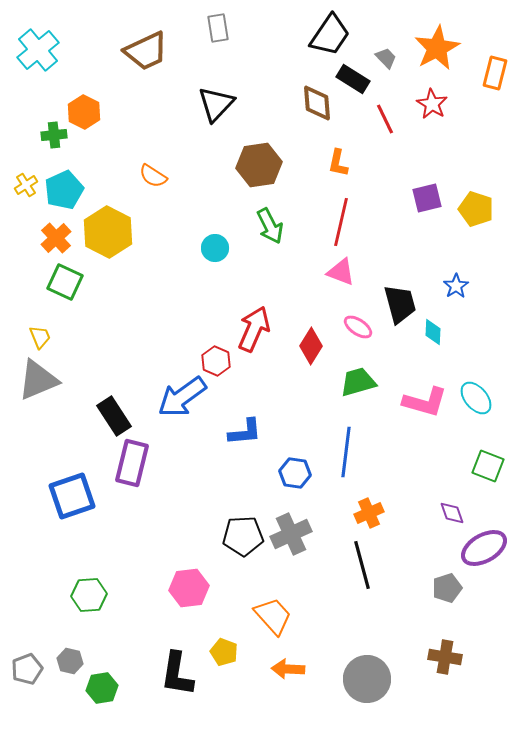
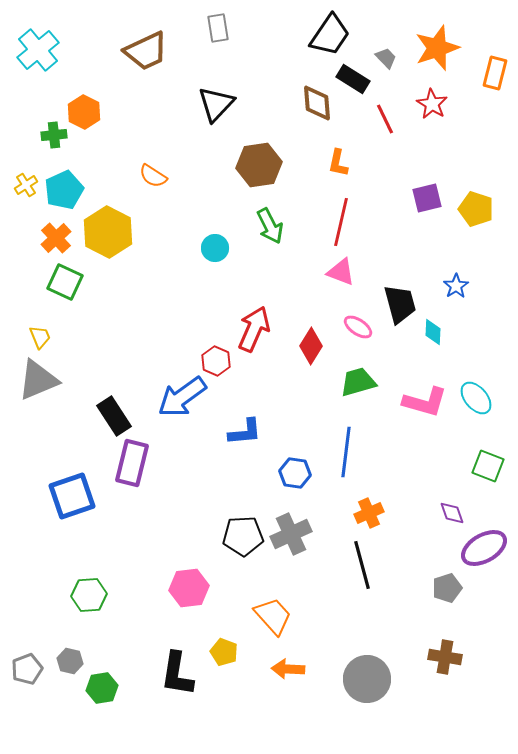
orange star at (437, 48): rotated 9 degrees clockwise
